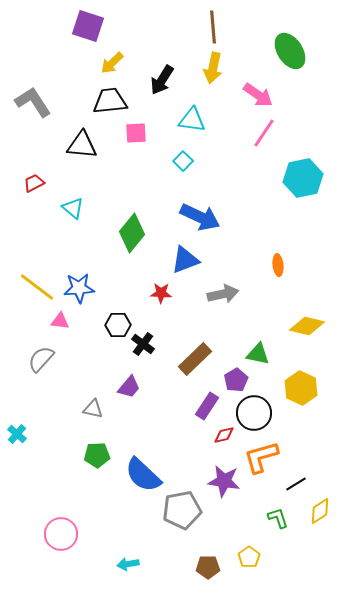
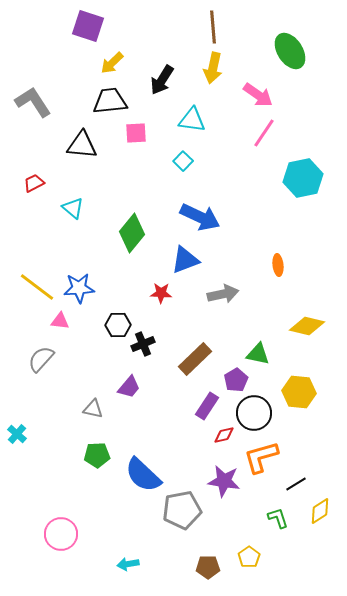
black cross at (143, 344): rotated 30 degrees clockwise
yellow hexagon at (301, 388): moved 2 px left, 4 px down; rotated 20 degrees counterclockwise
